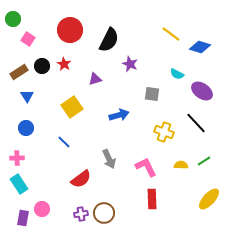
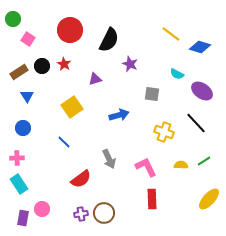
blue circle: moved 3 px left
